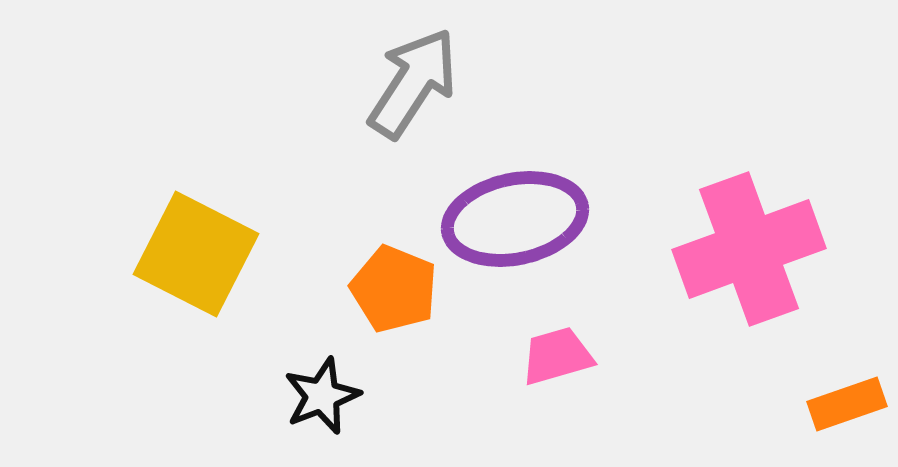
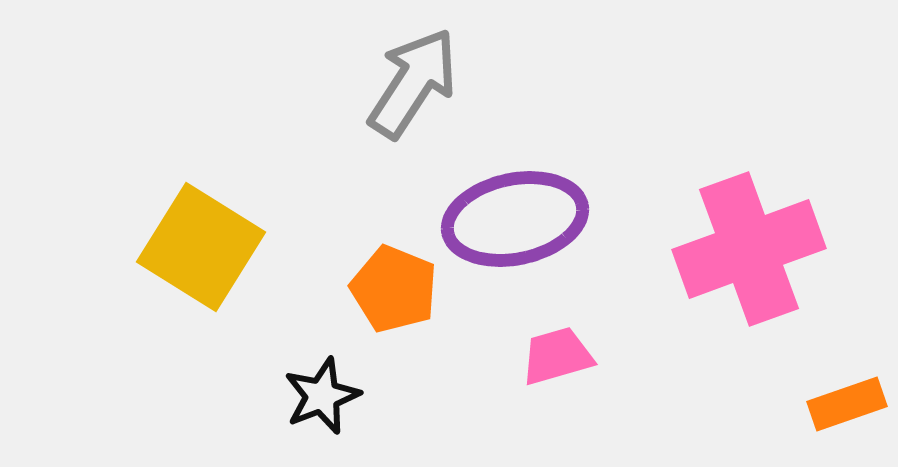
yellow square: moved 5 px right, 7 px up; rotated 5 degrees clockwise
